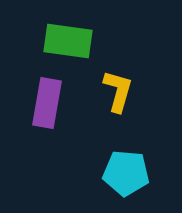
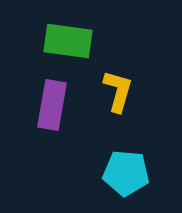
purple rectangle: moved 5 px right, 2 px down
